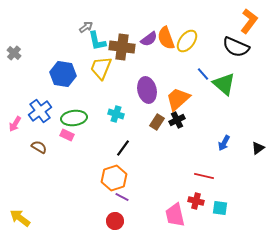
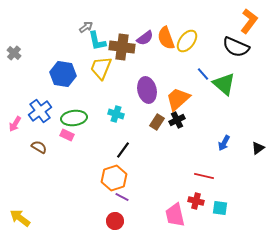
purple semicircle: moved 4 px left, 1 px up
black line: moved 2 px down
